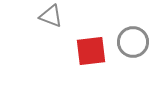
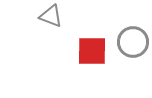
red square: moved 1 px right; rotated 8 degrees clockwise
